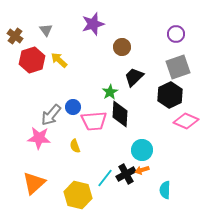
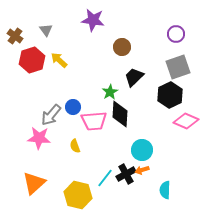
purple star: moved 4 px up; rotated 25 degrees clockwise
